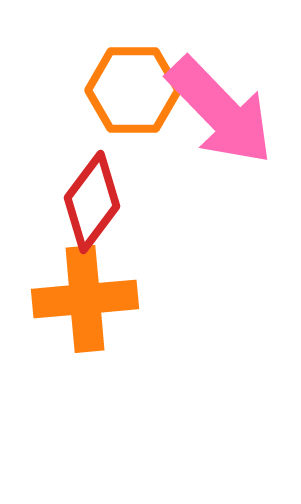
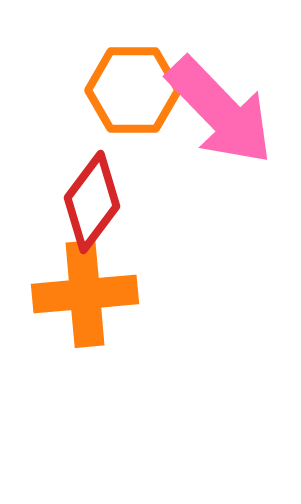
orange cross: moved 5 px up
